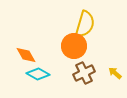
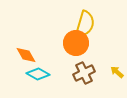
orange circle: moved 2 px right, 3 px up
yellow arrow: moved 2 px right, 1 px up
